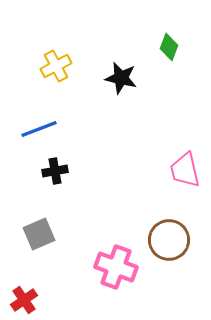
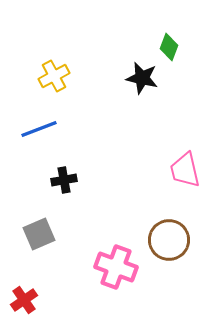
yellow cross: moved 2 px left, 10 px down
black star: moved 21 px right
black cross: moved 9 px right, 9 px down
